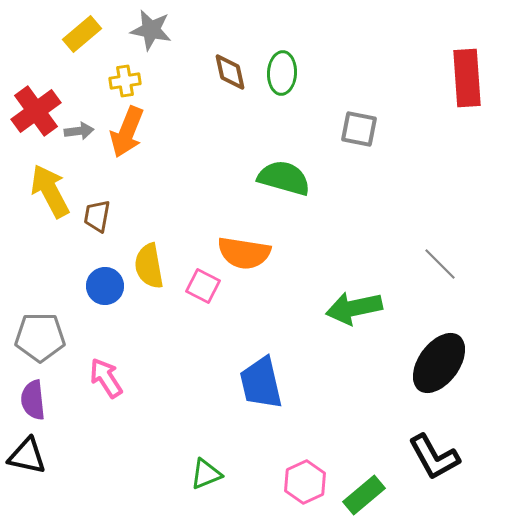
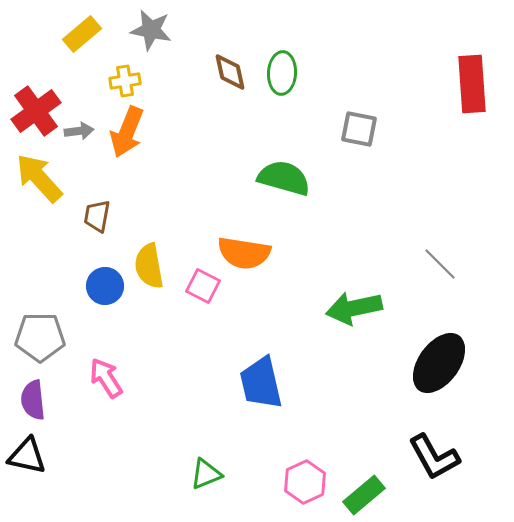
red rectangle: moved 5 px right, 6 px down
yellow arrow: moved 11 px left, 13 px up; rotated 14 degrees counterclockwise
